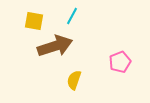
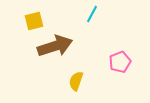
cyan line: moved 20 px right, 2 px up
yellow square: rotated 24 degrees counterclockwise
yellow semicircle: moved 2 px right, 1 px down
